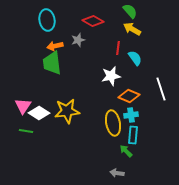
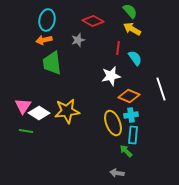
cyan ellipse: rotated 20 degrees clockwise
orange arrow: moved 11 px left, 6 px up
yellow ellipse: rotated 10 degrees counterclockwise
